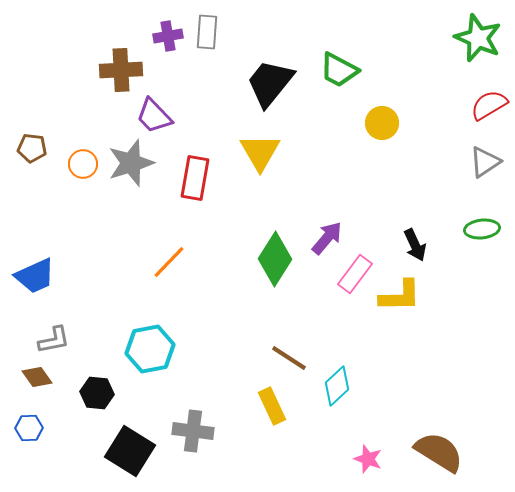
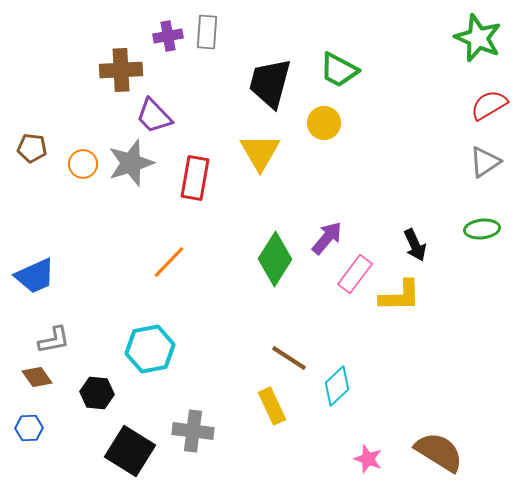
black trapezoid: rotated 24 degrees counterclockwise
yellow circle: moved 58 px left
